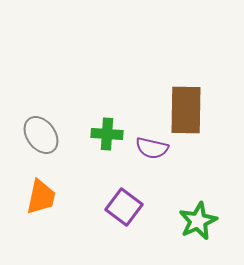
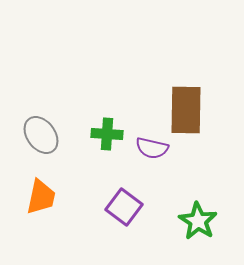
green star: rotated 15 degrees counterclockwise
